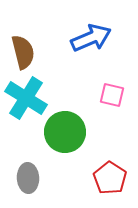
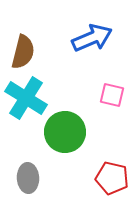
blue arrow: moved 1 px right
brown semicircle: rotated 28 degrees clockwise
red pentagon: moved 2 px right; rotated 20 degrees counterclockwise
